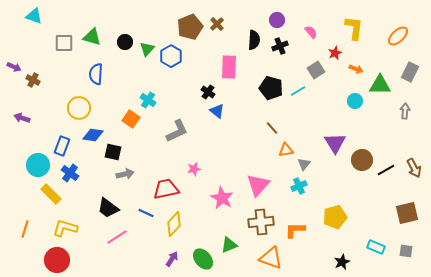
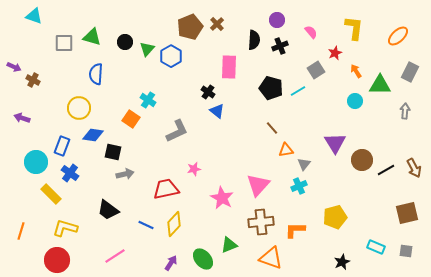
orange arrow at (356, 69): moved 2 px down; rotated 144 degrees counterclockwise
cyan circle at (38, 165): moved 2 px left, 3 px up
black trapezoid at (108, 208): moved 2 px down
blue line at (146, 213): moved 12 px down
orange line at (25, 229): moved 4 px left, 2 px down
pink line at (117, 237): moved 2 px left, 19 px down
purple arrow at (172, 259): moved 1 px left, 4 px down
